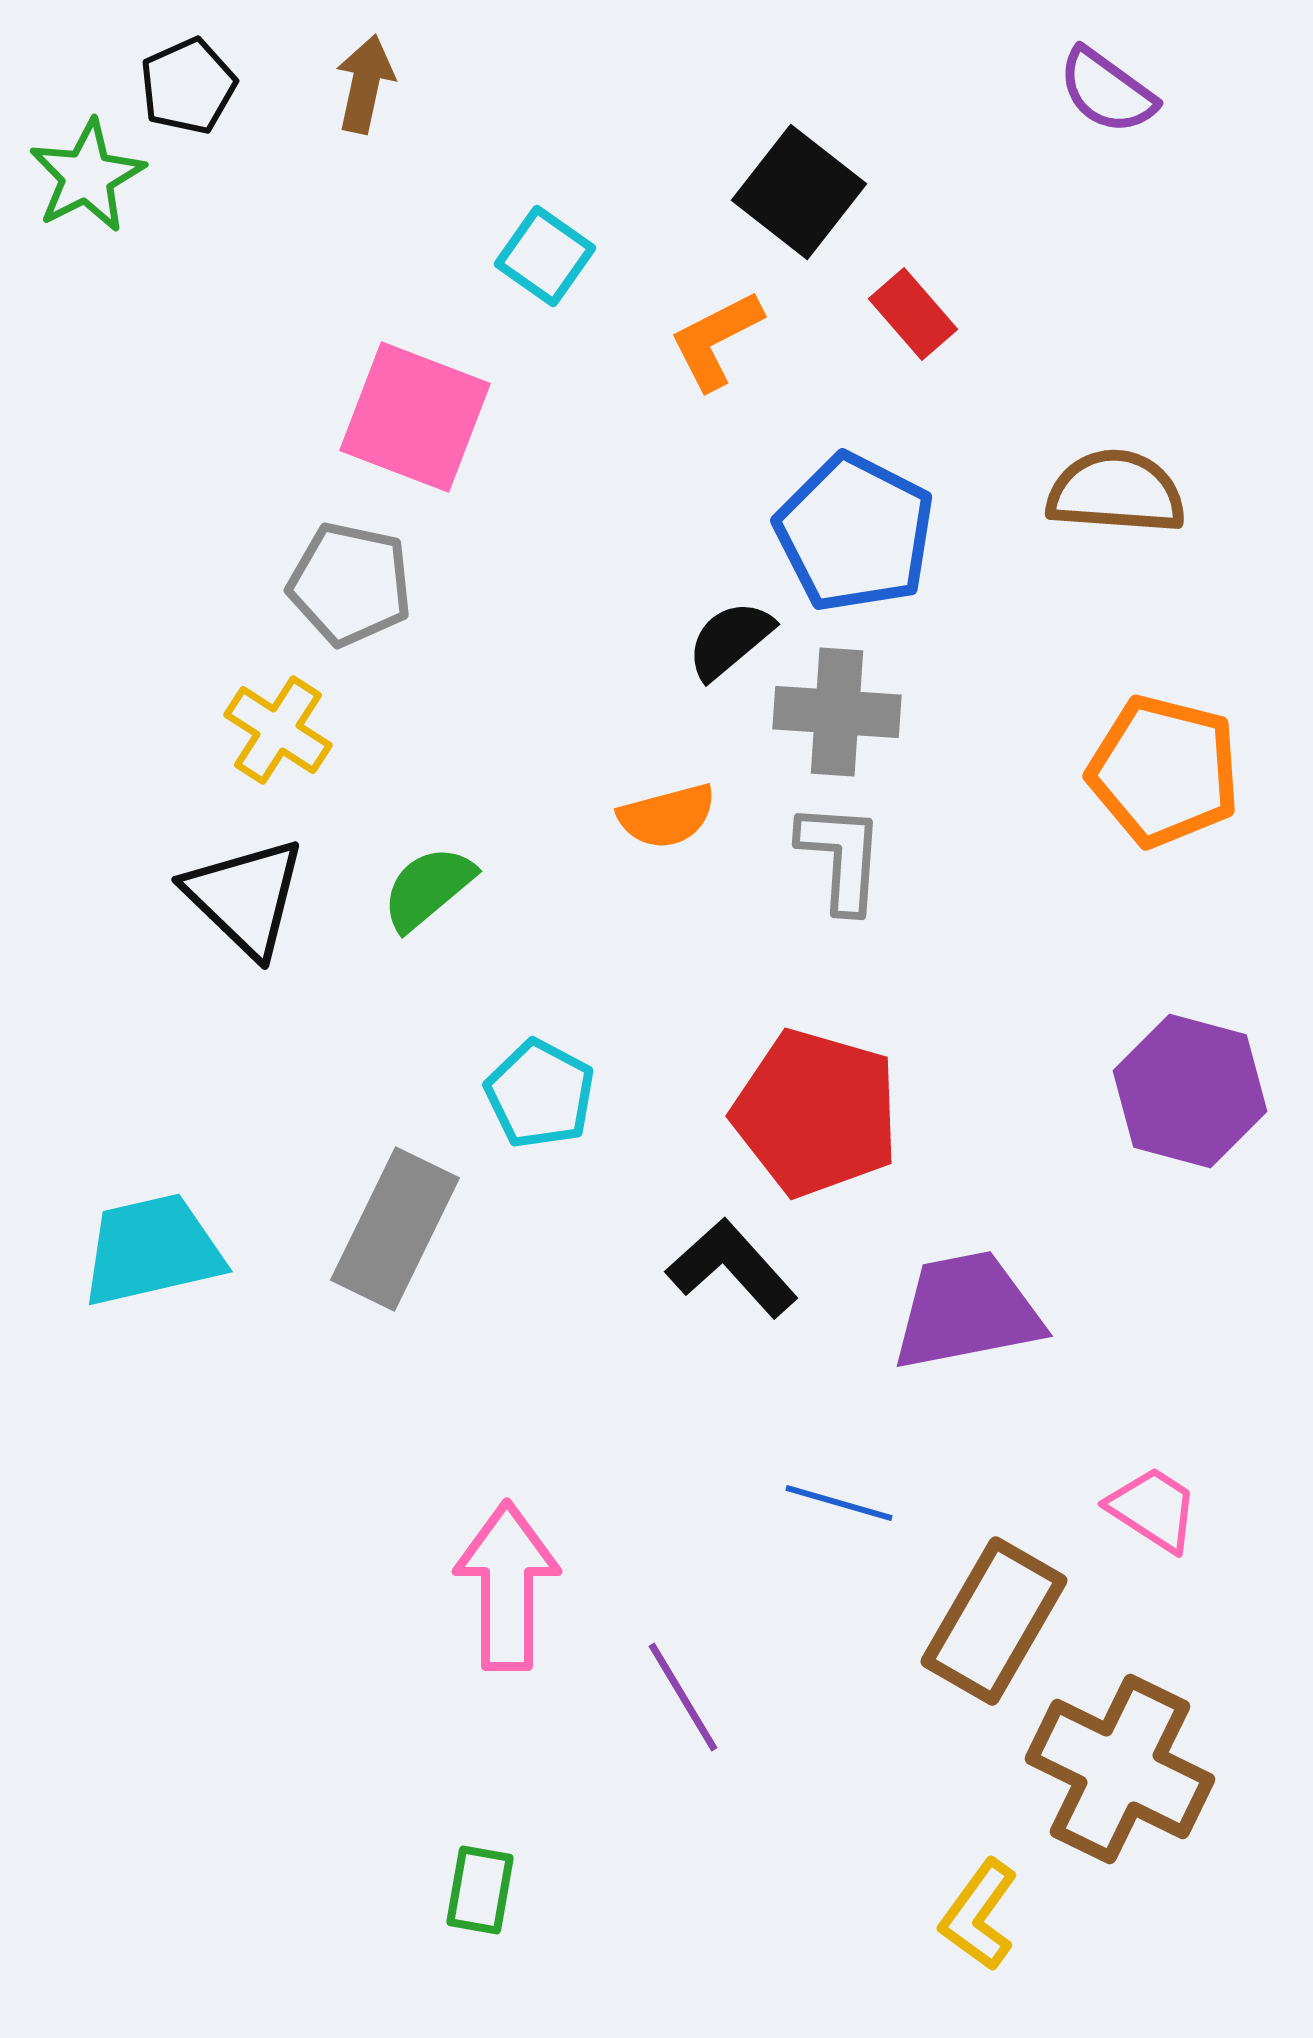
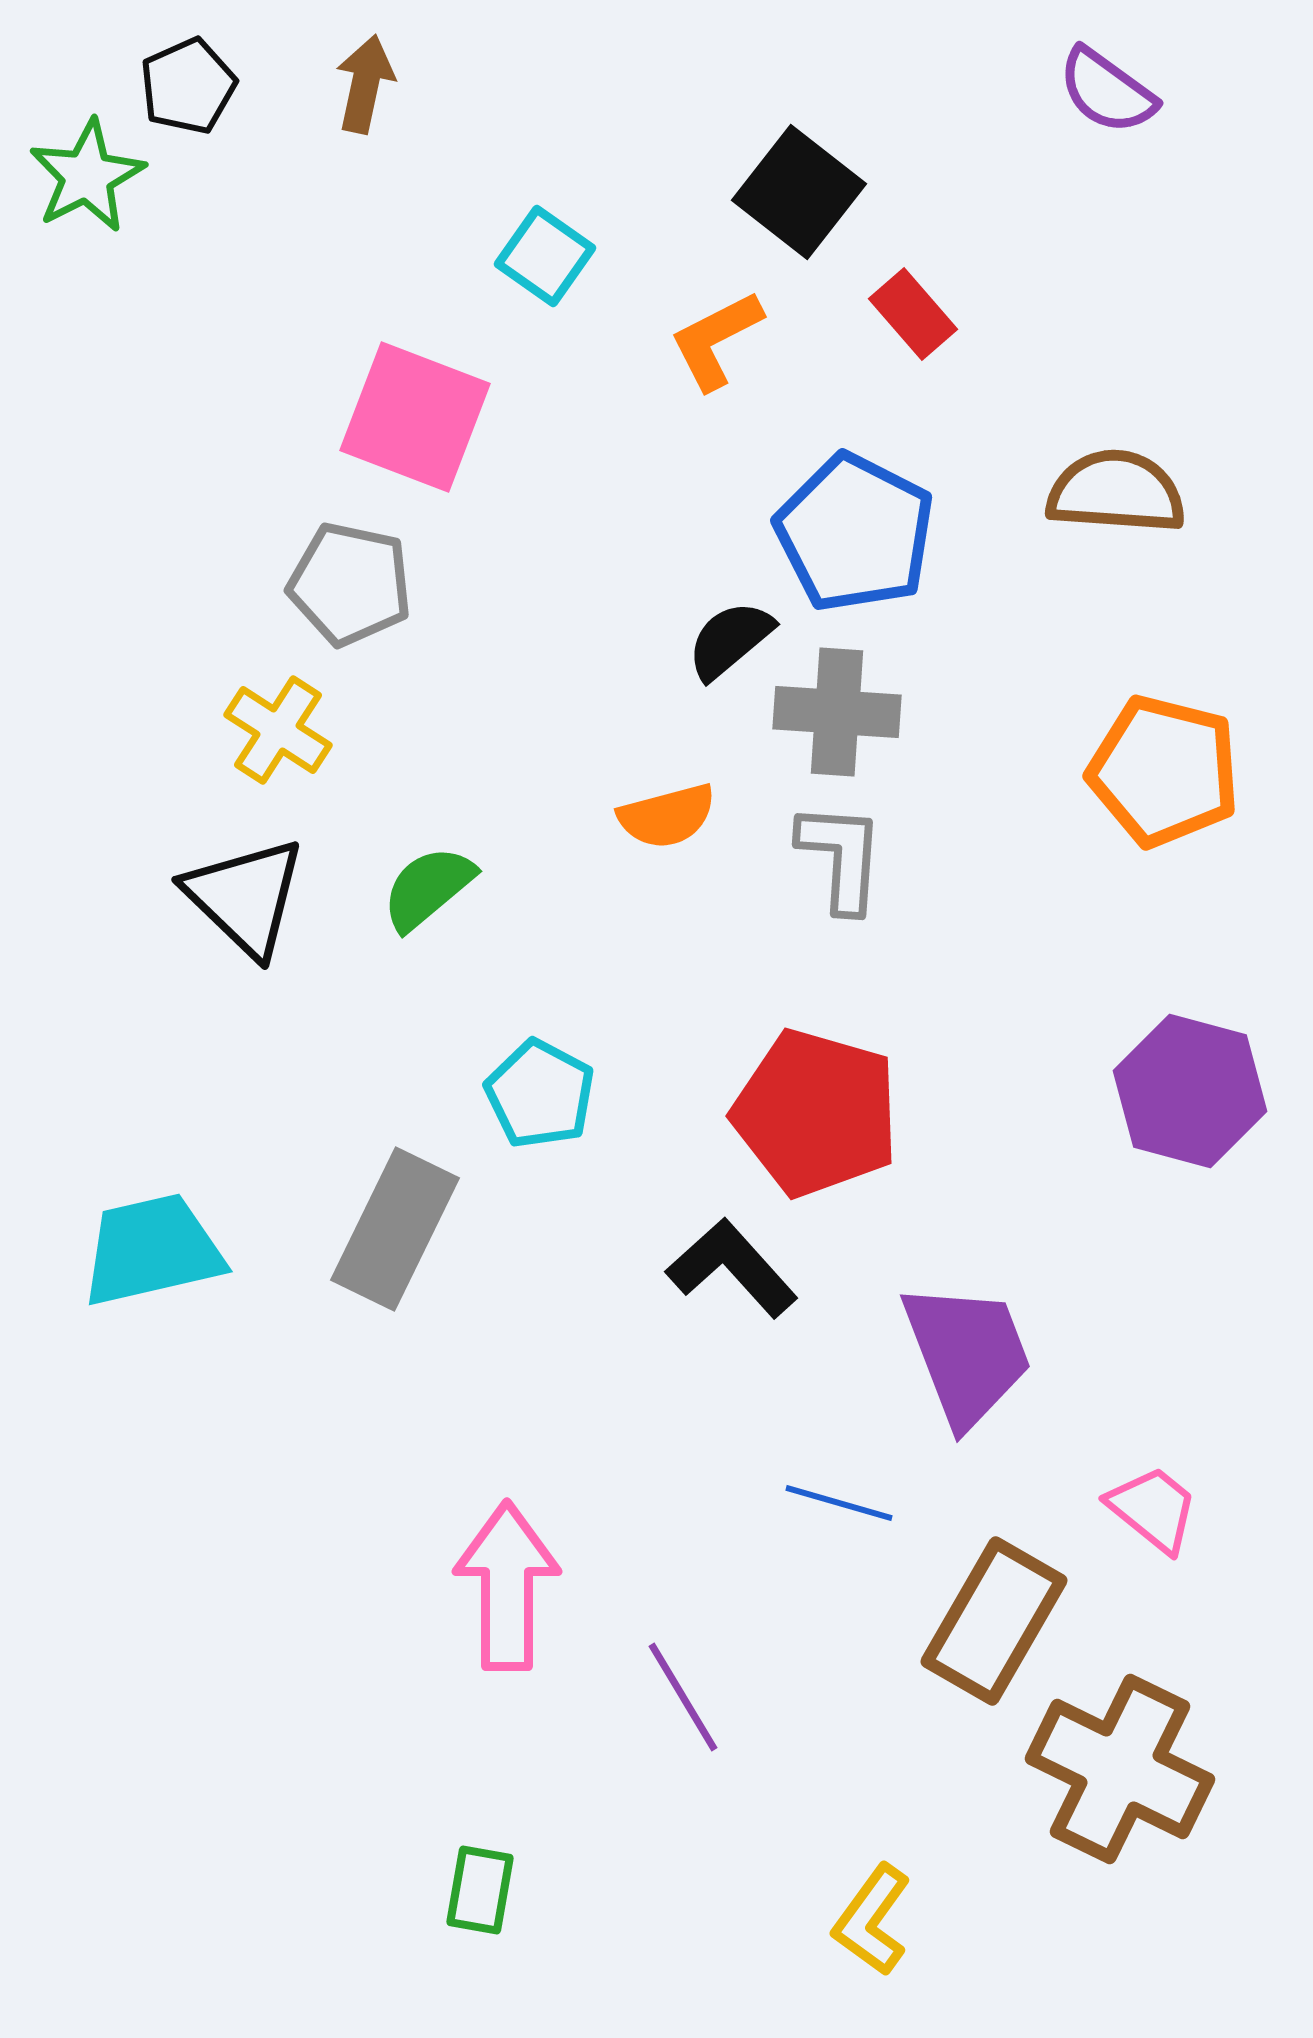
purple trapezoid: moved 43 px down; rotated 80 degrees clockwise
pink trapezoid: rotated 6 degrees clockwise
yellow L-shape: moved 107 px left, 5 px down
